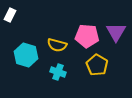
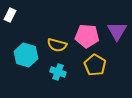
purple triangle: moved 1 px right, 1 px up
yellow pentagon: moved 2 px left
